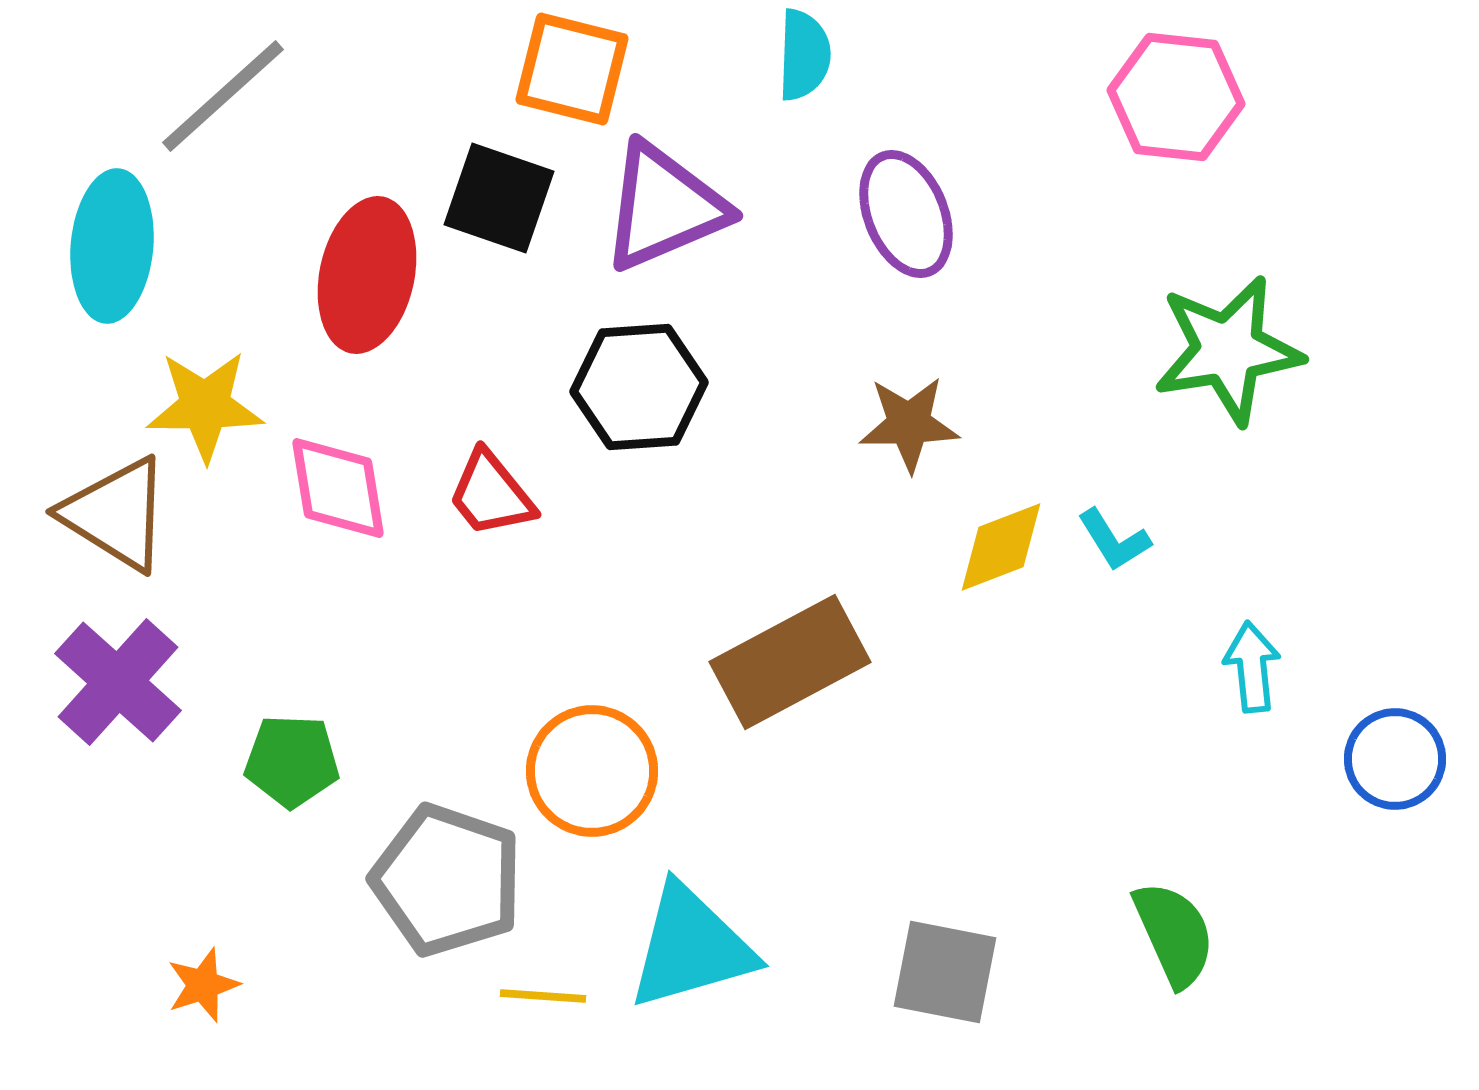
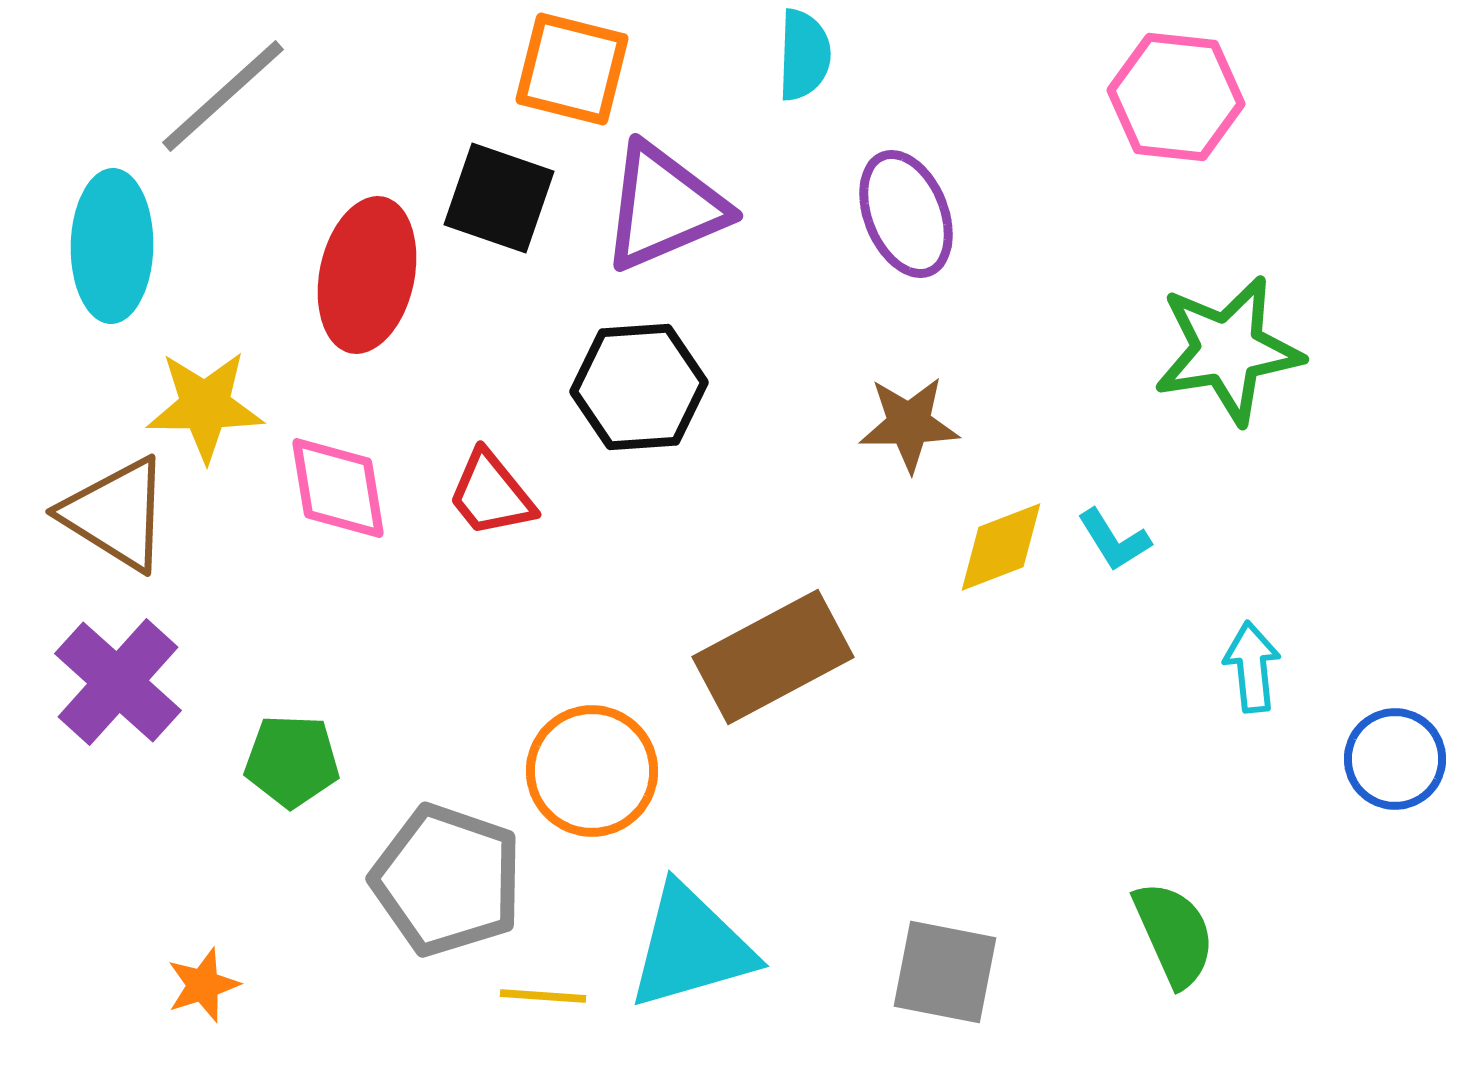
cyan ellipse: rotated 4 degrees counterclockwise
brown rectangle: moved 17 px left, 5 px up
